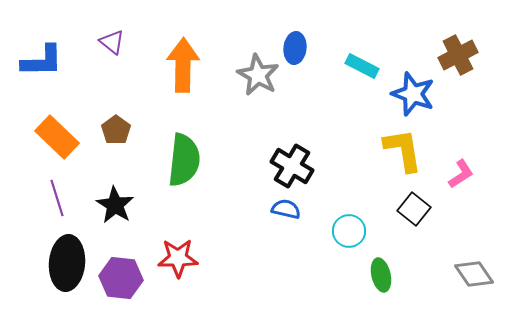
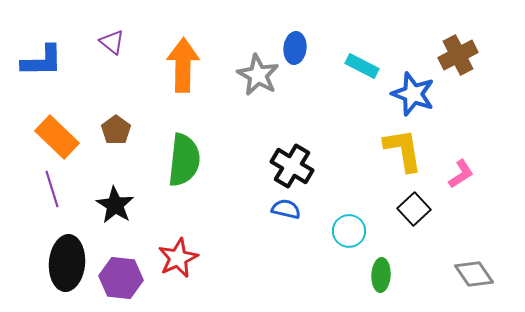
purple line: moved 5 px left, 9 px up
black square: rotated 8 degrees clockwise
red star: rotated 24 degrees counterclockwise
green ellipse: rotated 16 degrees clockwise
